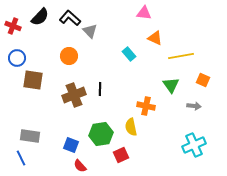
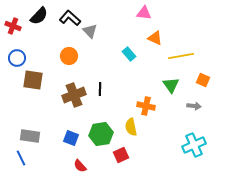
black semicircle: moved 1 px left, 1 px up
blue square: moved 7 px up
